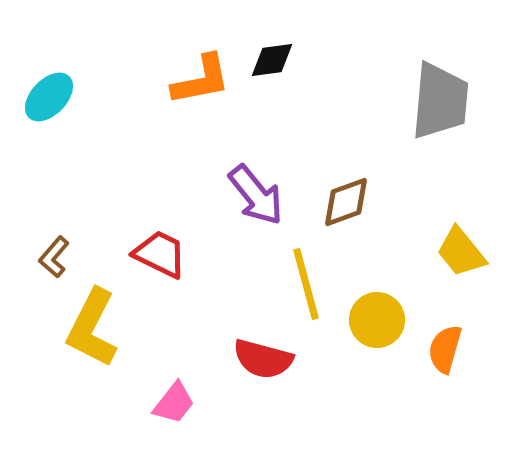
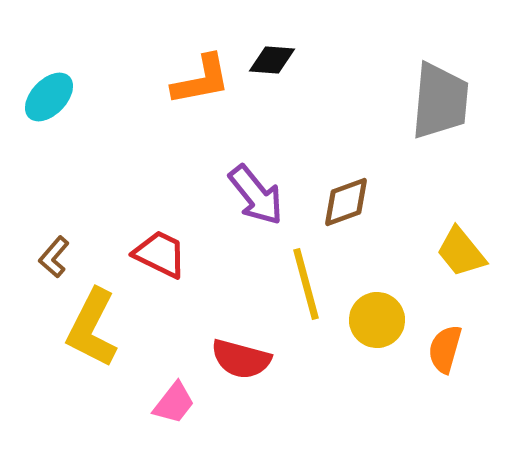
black diamond: rotated 12 degrees clockwise
red semicircle: moved 22 px left
